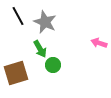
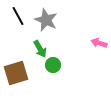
gray star: moved 1 px right, 2 px up
